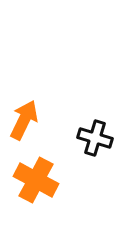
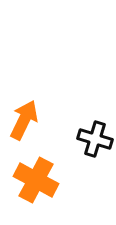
black cross: moved 1 px down
